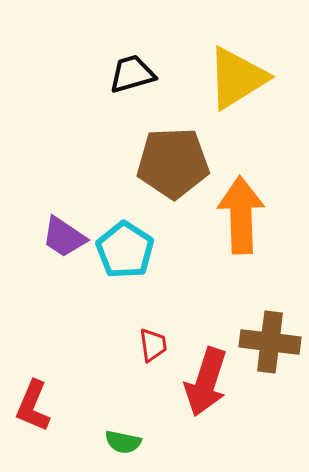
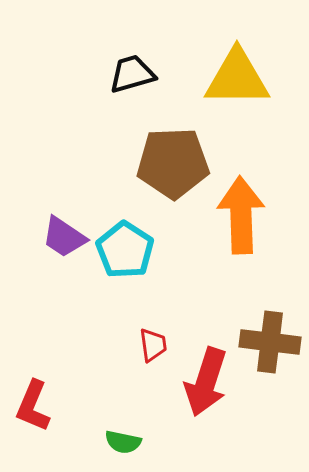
yellow triangle: rotated 32 degrees clockwise
